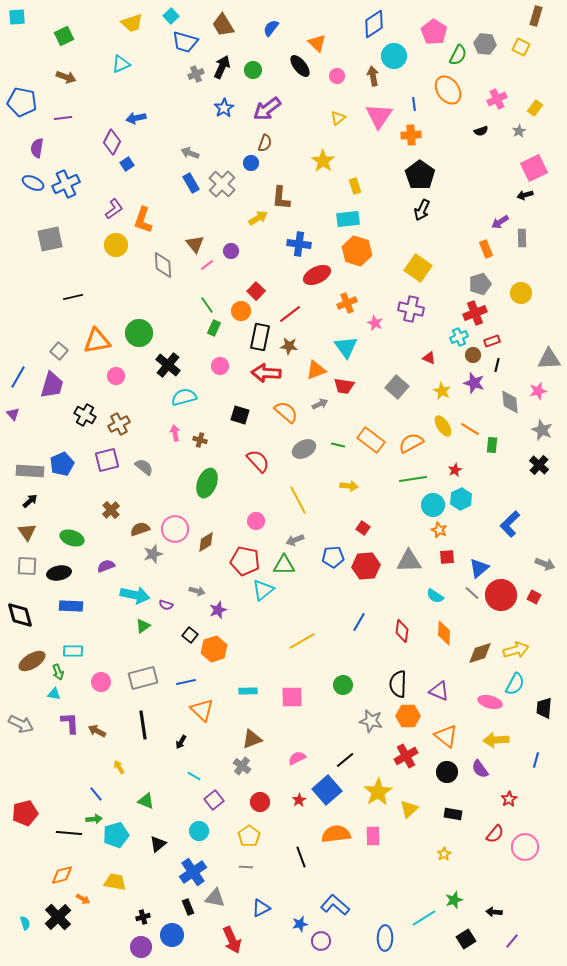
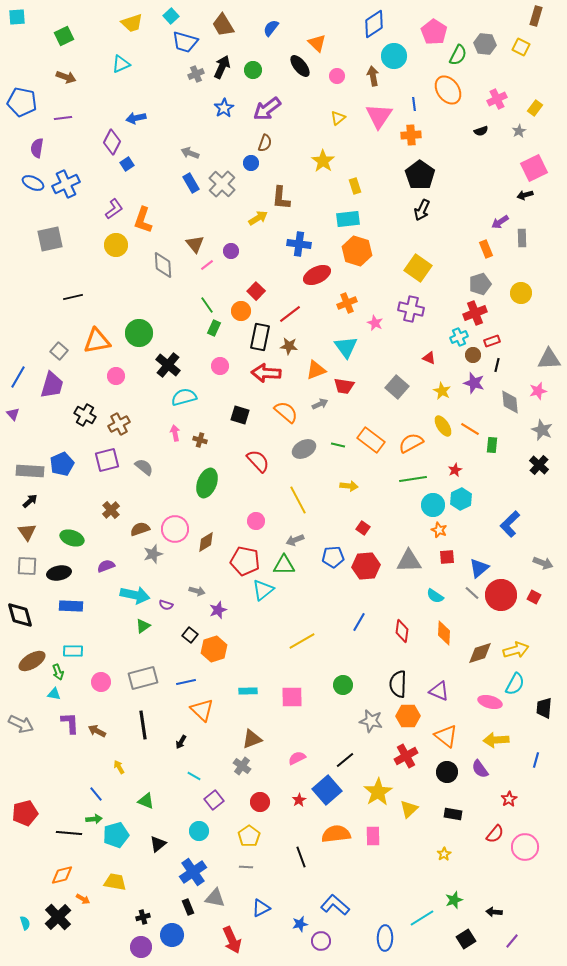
gray arrow at (545, 564): moved 2 px left, 1 px up
cyan line at (424, 918): moved 2 px left
